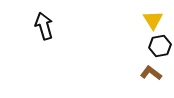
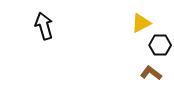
yellow triangle: moved 12 px left, 3 px down; rotated 35 degrees clockwise
black hexagon: moved 1 px up; rotated 10 degrees clockwise
